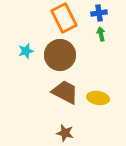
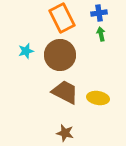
orange rectangle: moved 2 px left
